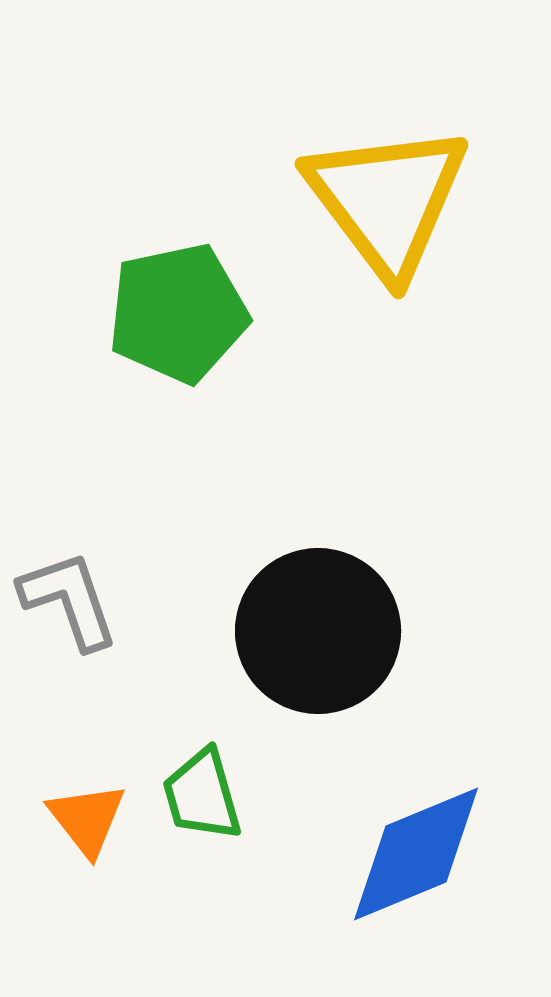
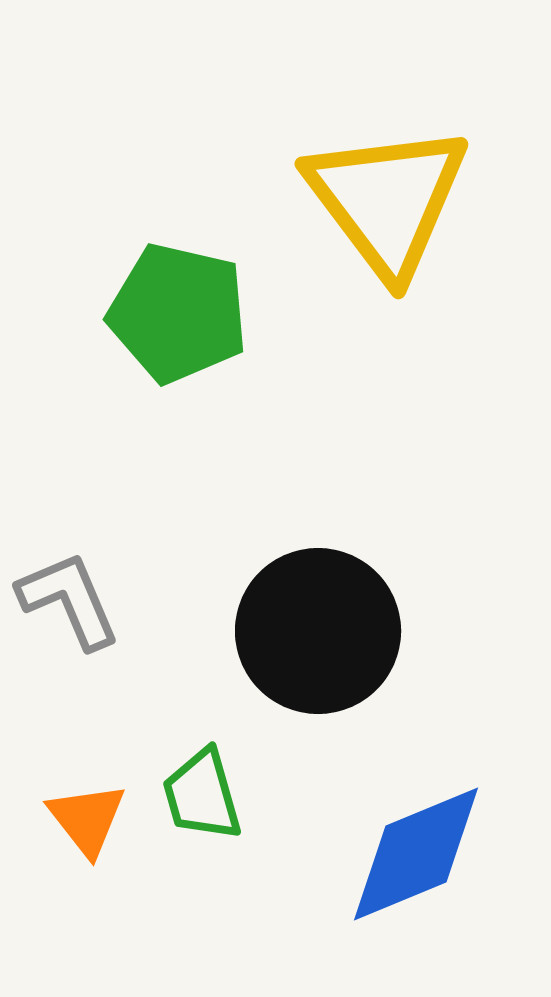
green pentagon: rotated 25 degrees clockwise
gray L-shape: rotated 4 degrees counterclockwise
